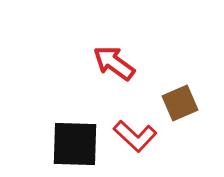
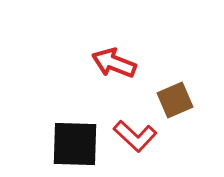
red arrow: rotated 15 degrees counterclockwise
brown square: moved 5 px left, 3 px up
